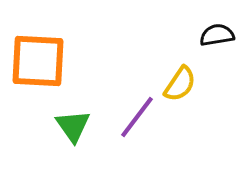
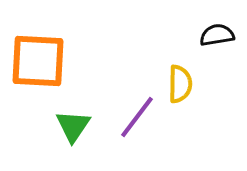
yellow semicircle: rotated 33 degrees counterclockwise
green triangle: rotated 9 degrees clockwise
